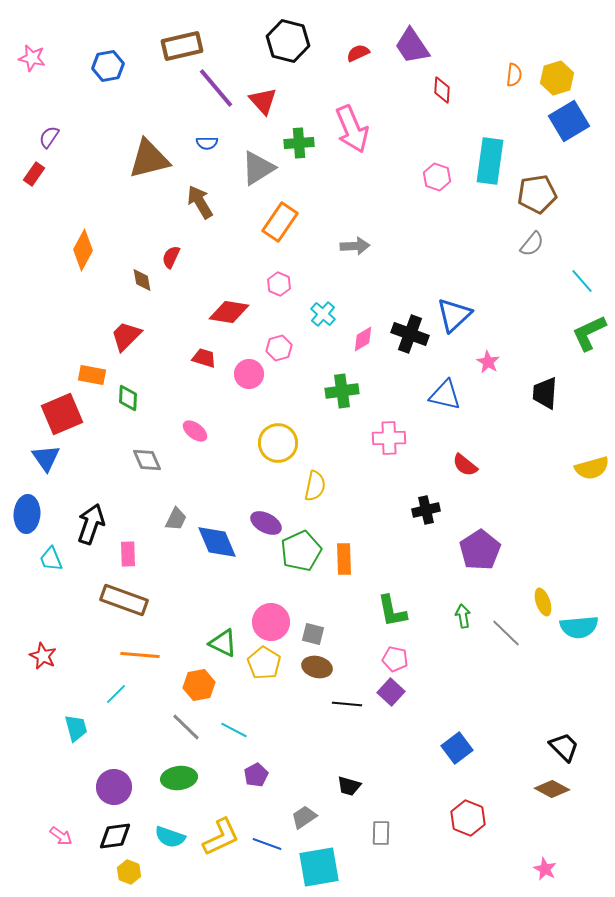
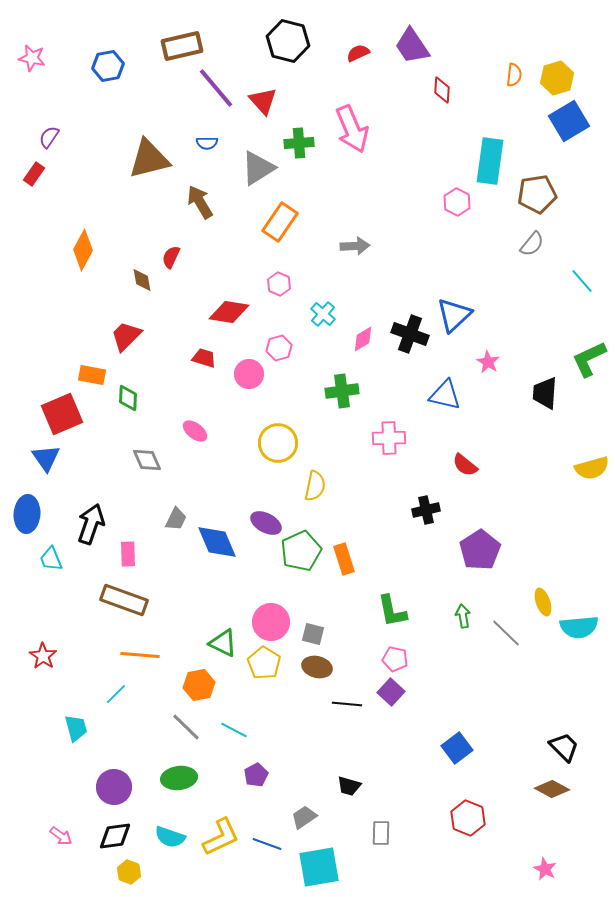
pink hexagon at (437, 177): moved 20 px right, 25 px down; rotated 8 degrees clockwise
green L-shape at (589, 333): moved 26 px down
orange rectangle at (344, 559): rotated 16 degrees counterclockwise
red star at (43, 656): rotated 8 degrees clockwise
